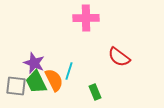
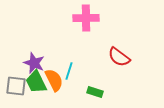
green rectangle: rotated 49 degrees counterclockwise
